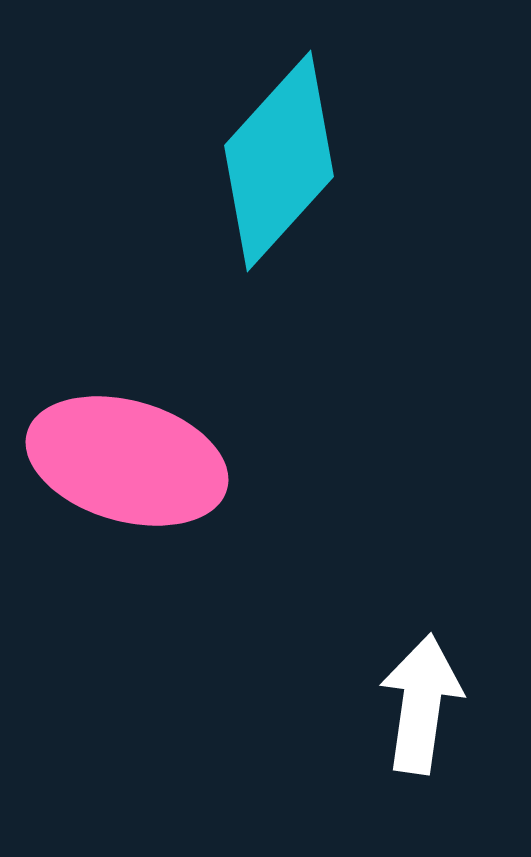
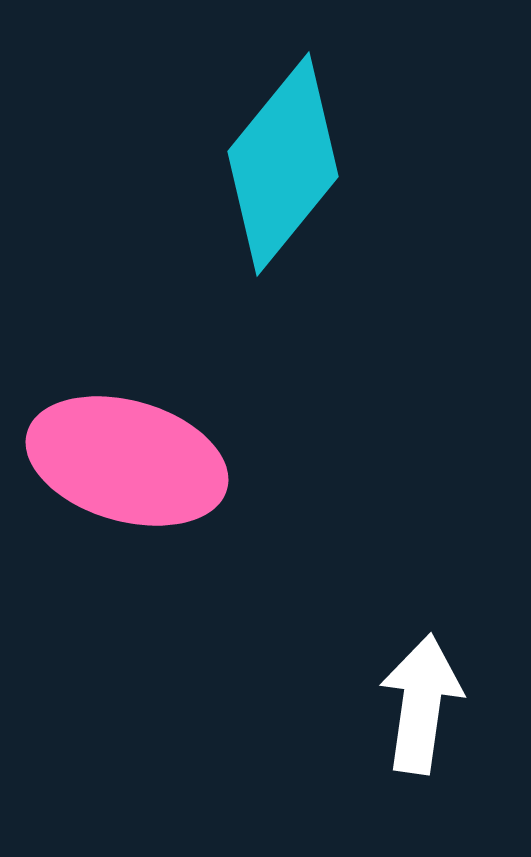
cyan diamond: moved 4 px right, 3 px down; rotated 3 degrees counterclockwise
